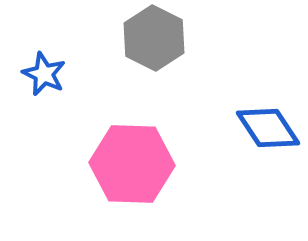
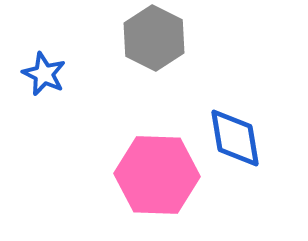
blue diamond: moved 33 px left, 10 px down; rotated 24 degrees clockwise
pink hexagon: moved 25 px right, 11 px down
